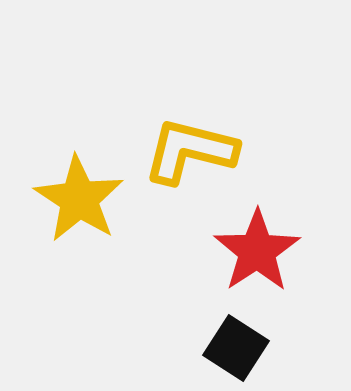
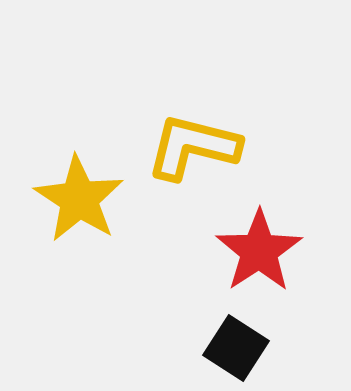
yellow L-shape: moved 3 px right, 4 px up
red star: moved 2 px right
